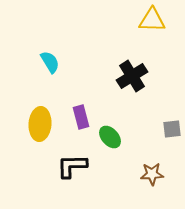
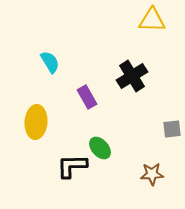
purple rectangle: moved 6 px right, 20 px up; rotated 15 degrees counterclockwise
yellow ellipse: moved 4 px left, 2 px up
green ellipse: moved 10 px left, 11 px down
